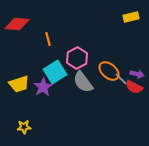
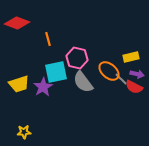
yellow rectangle: moved 40 px down
red diamond: moved 1 px up; rotated 15 degrees clockwise
pink hexagon: rotated 20 degrees counterclockwise
cyan square: moved 1 px right; rotated 20 degrees clockwise
yellow star: moved 5 px down
